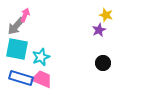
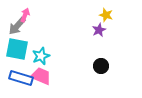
gray arrow: moved 1 px right
cyan star: moved 1 px up
black circle: moved 2 px left, 3 px down
pink trapezoid: moved 1 px left, 3 px up
